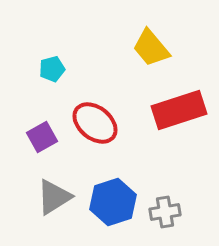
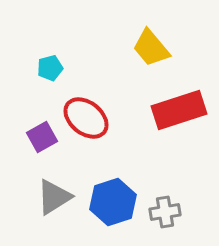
cyan pentagon: moved 2 px left, 1 px up
red ellipse: moved 9 px left, 5 px up
